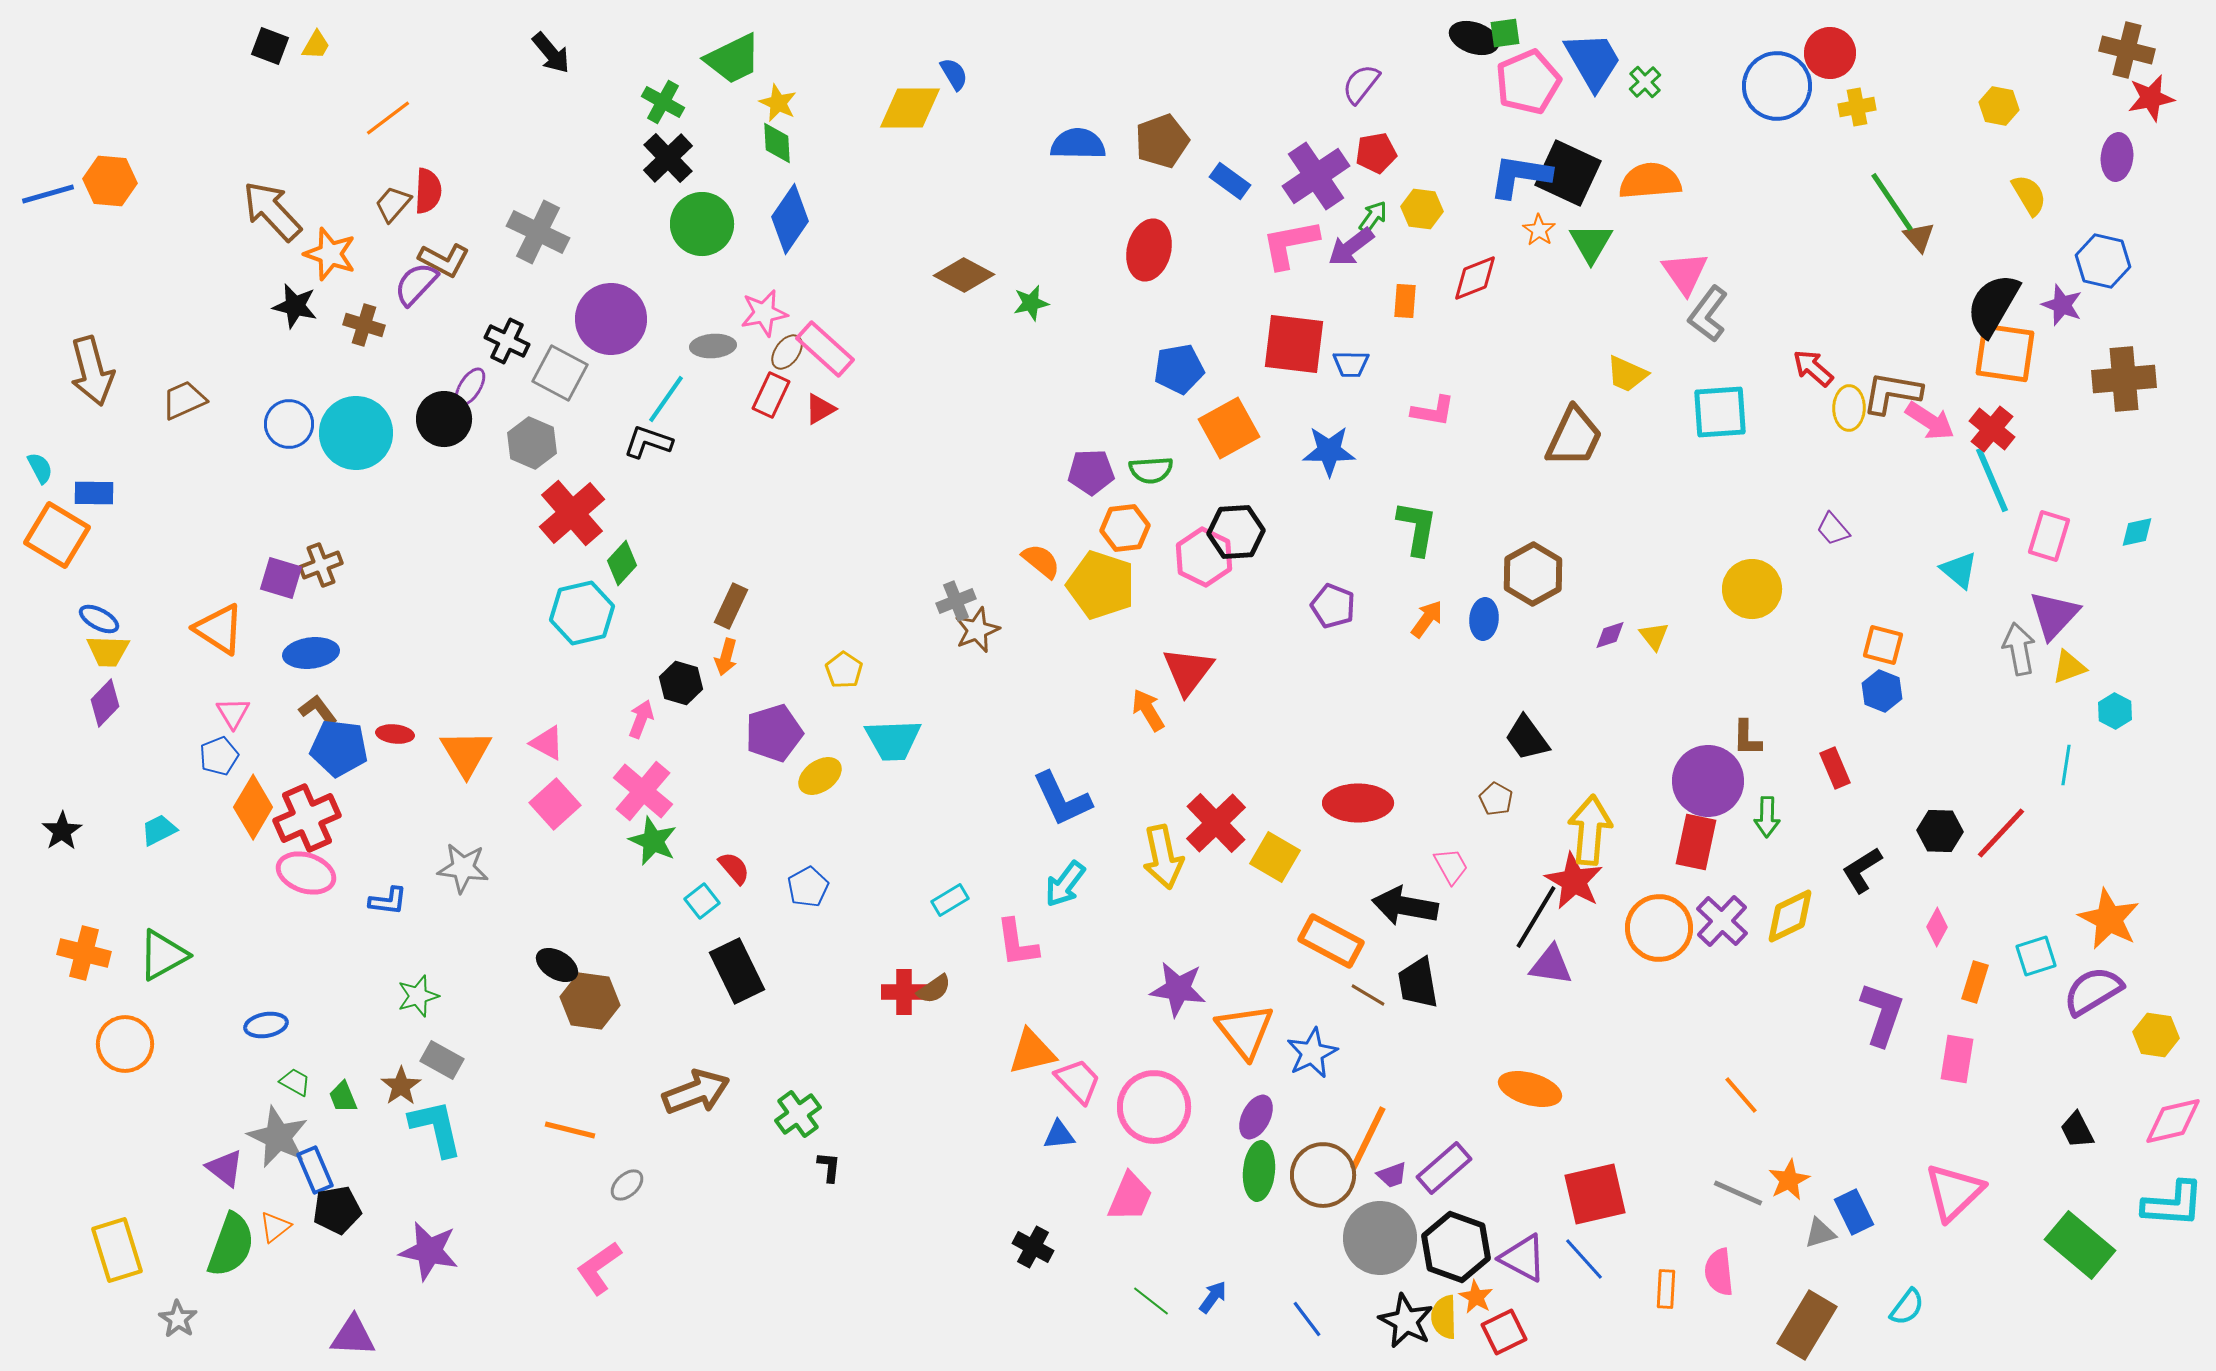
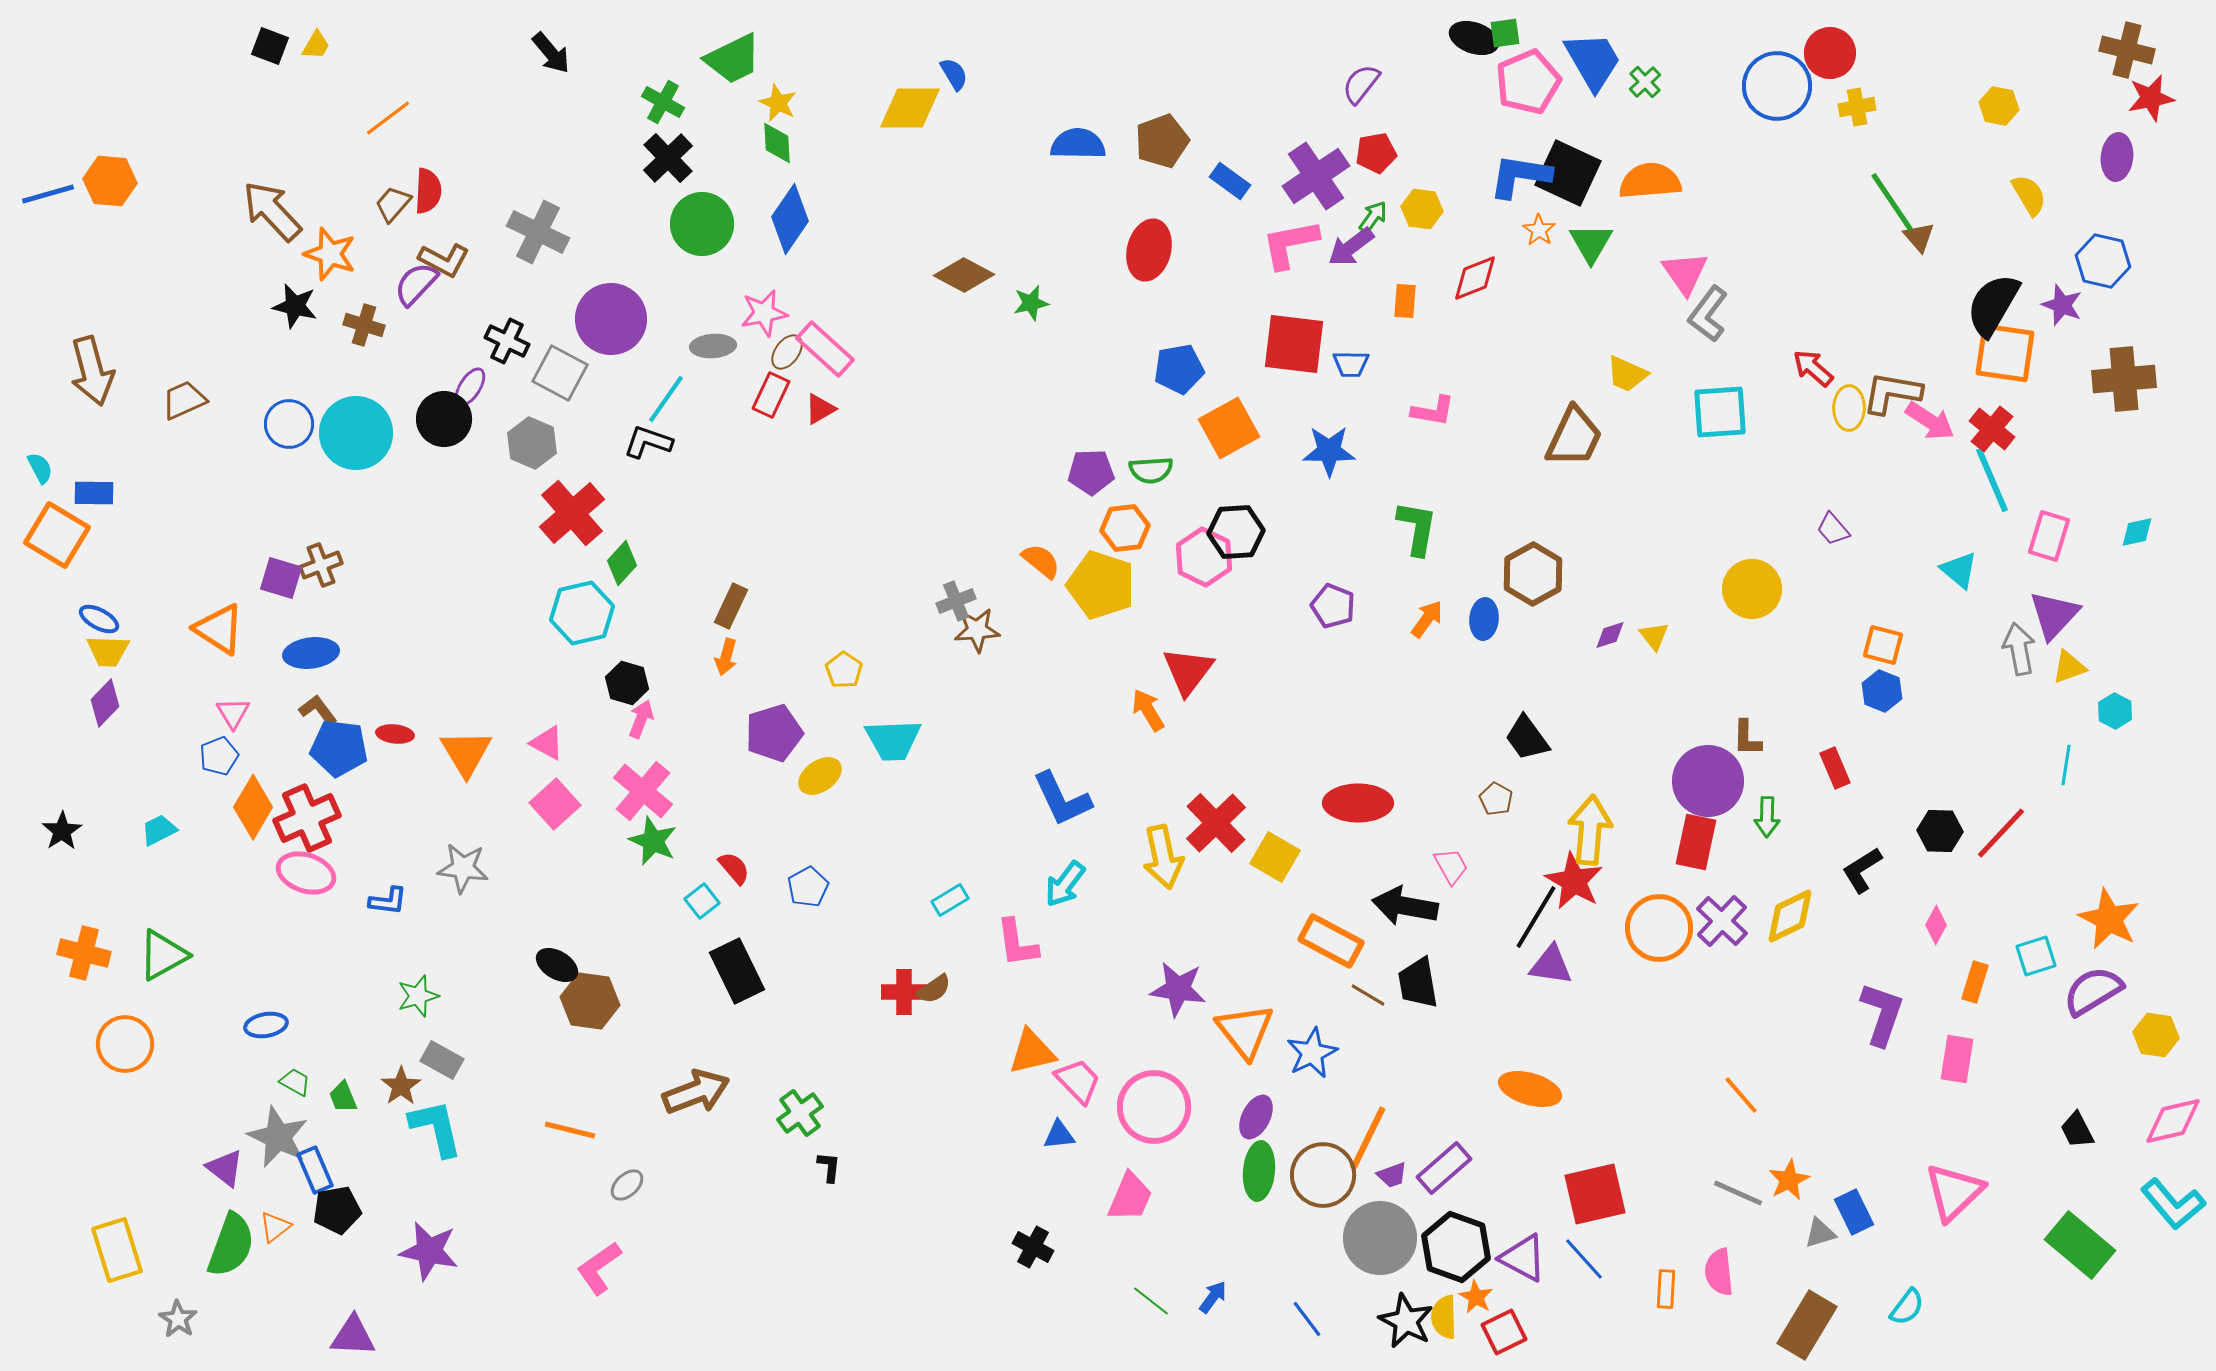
brown star at (977, 630): rotated 18 degrees clockwise
black hexagon at (681, 683): moved 54 px left
pink diamond at (1937, 927): moved 1 px left, 2 px up
green cross at (798, 1114): moved 2 px right, 1 px up
cyan L-shape at (2173, 1204): rotated 46 degrees clockwise
